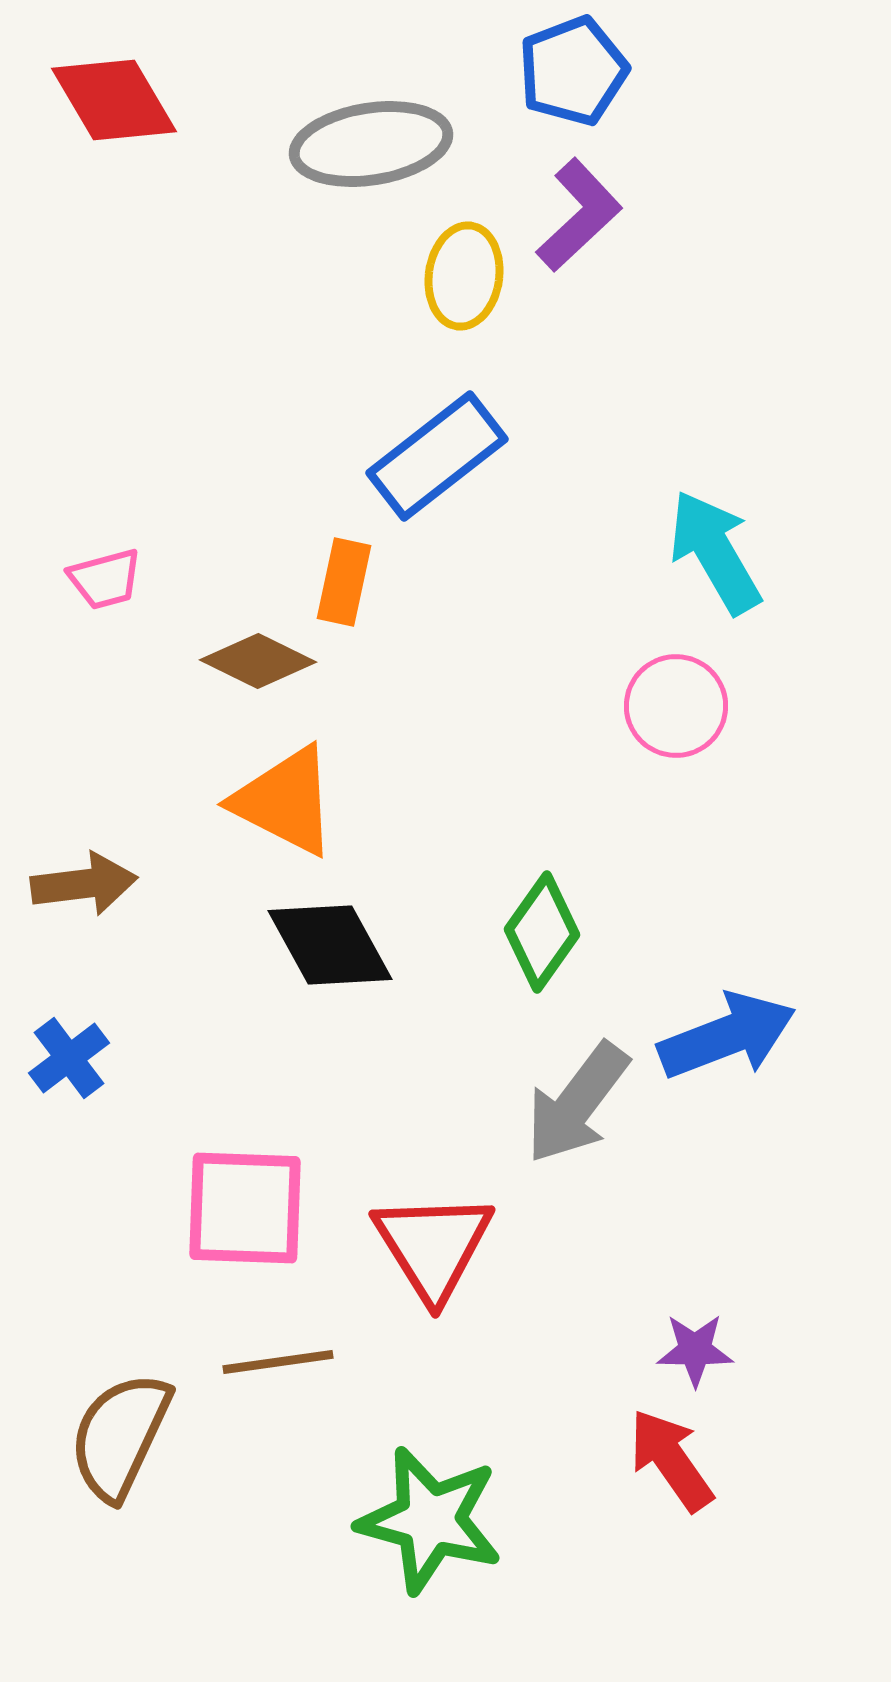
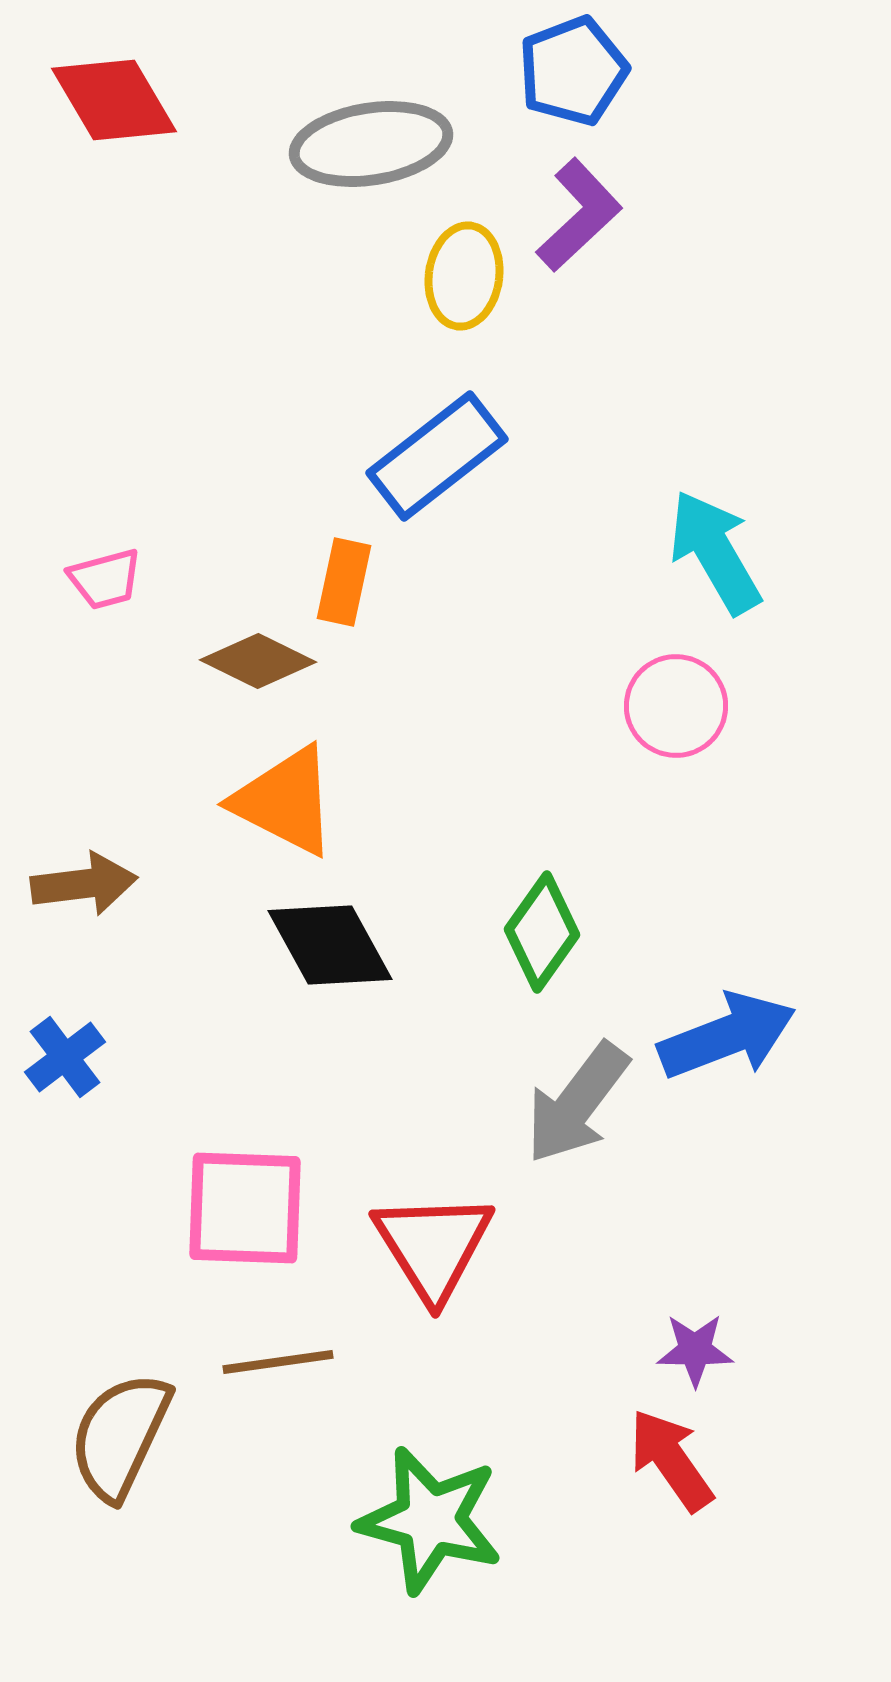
blue cross: moved 4 px left, 1 px up
